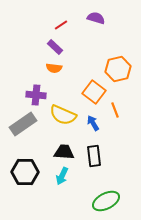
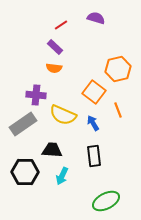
orange line: moved 3 px right
black trapezoid: moved 12 px left, 2 px up
